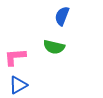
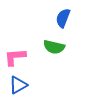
blue semicircle: moved 1 px right, 2 px down
